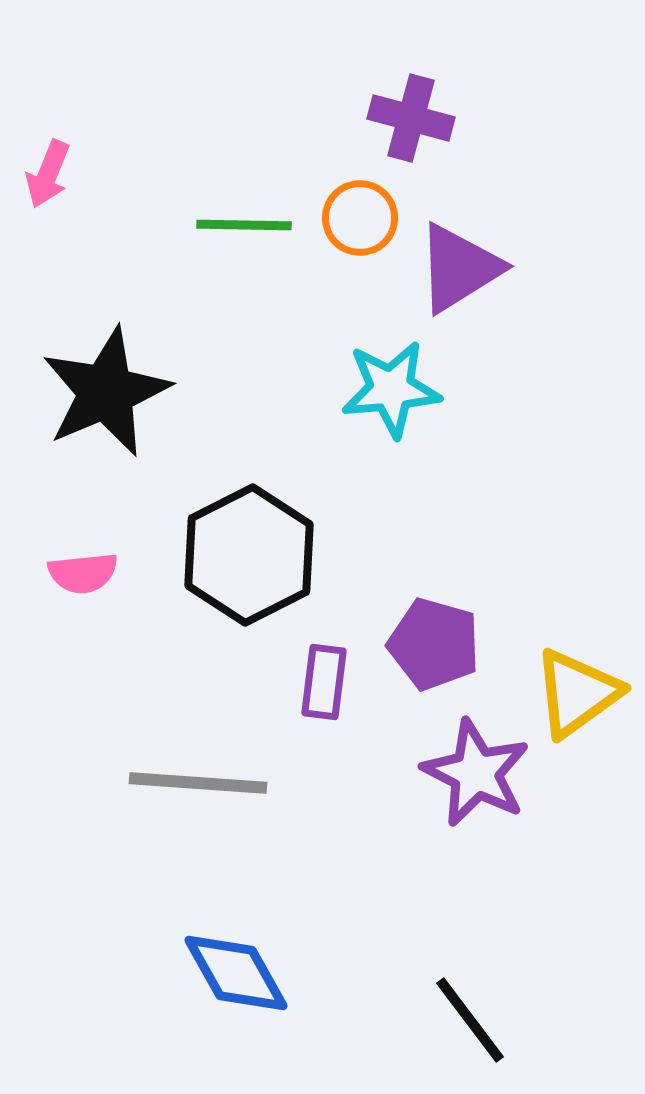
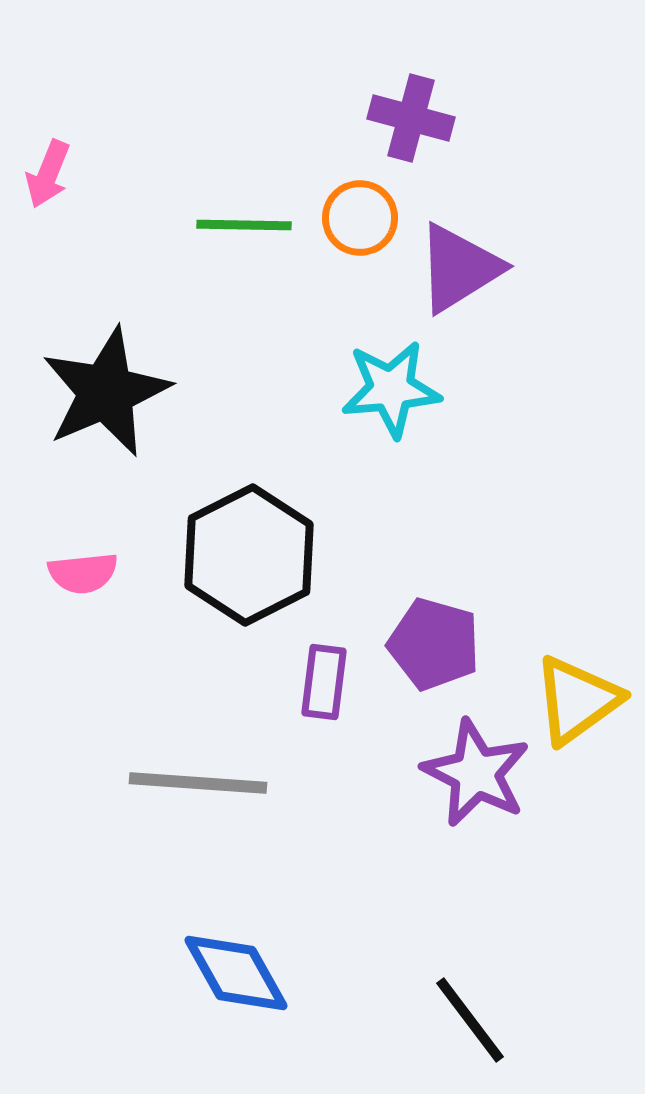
yellow triangle: moved 7 px down
